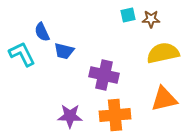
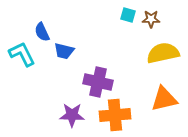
cyan square: rotated 28 degrees clockwise
purple cross: moved 6 px left, 7 px down
purple star: moved 2 px right, 1 px up
